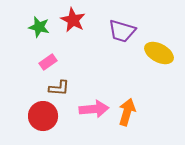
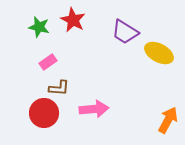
purple trapezoid: moved 3 px right, 1 px down; rotated 16 degrees clockwise
orange arrow: moved 41 px right, 8 px down; rotated 12 degrees clockwise
red circle: moved 1 px right, 3 px up
